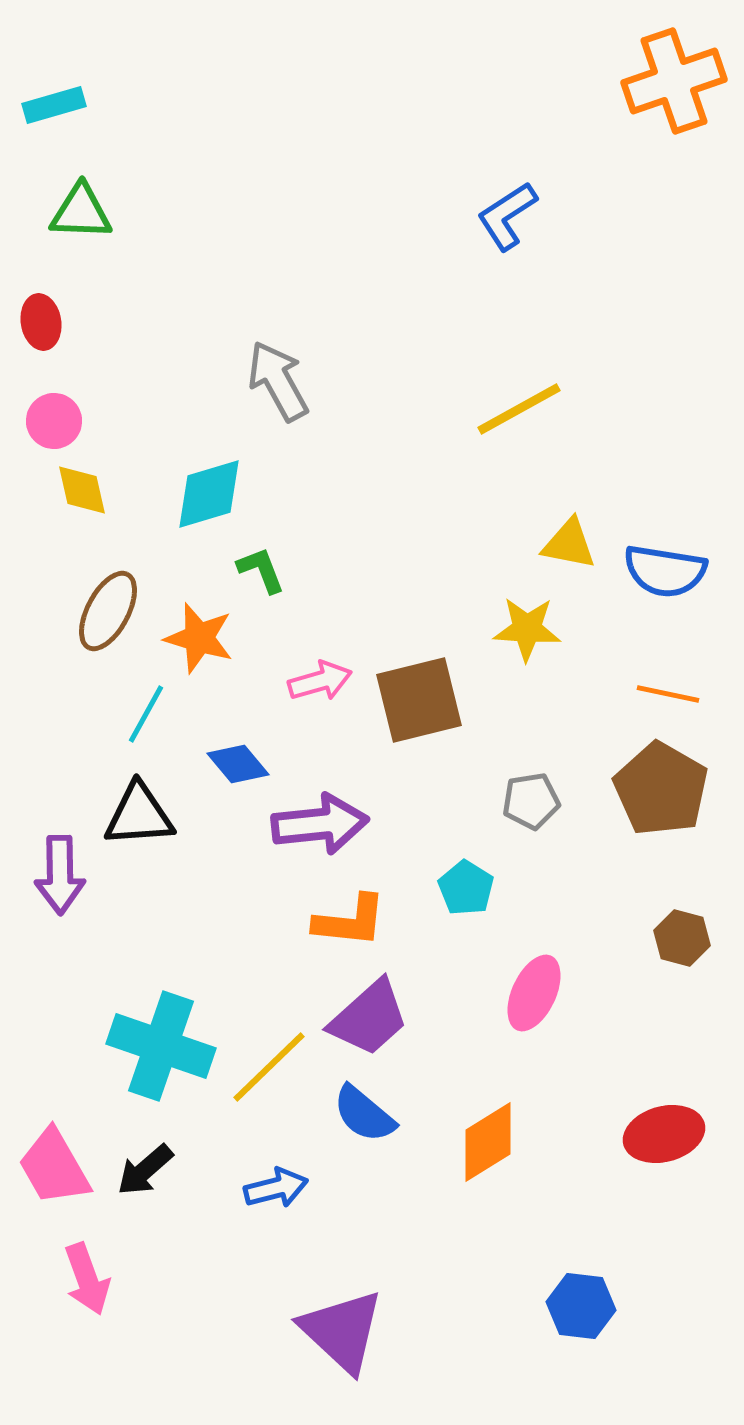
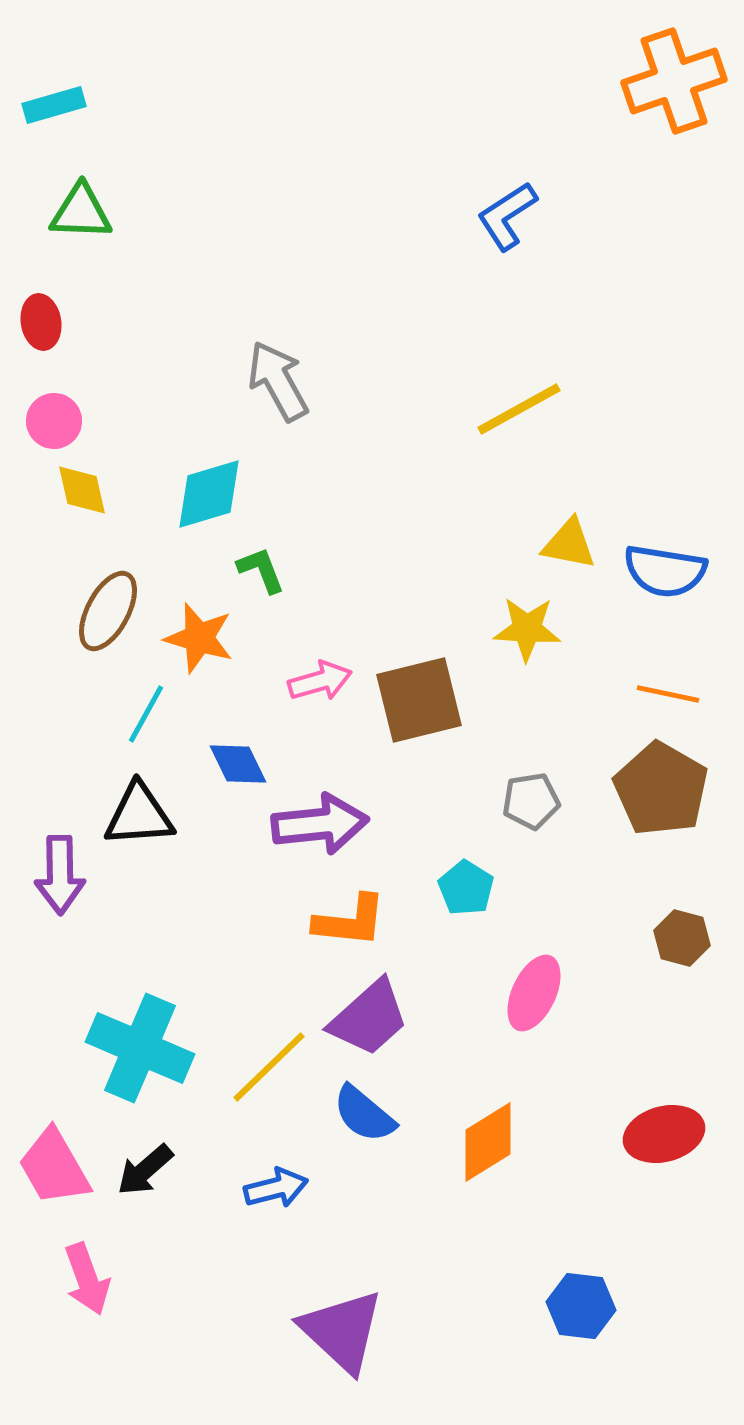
blue diamond at (238, 764): rotated 14 degrees clockwise
cyan cross at (161, 1046): moved 21 px left, 2 px down; rotated 4 degrees clockwise
